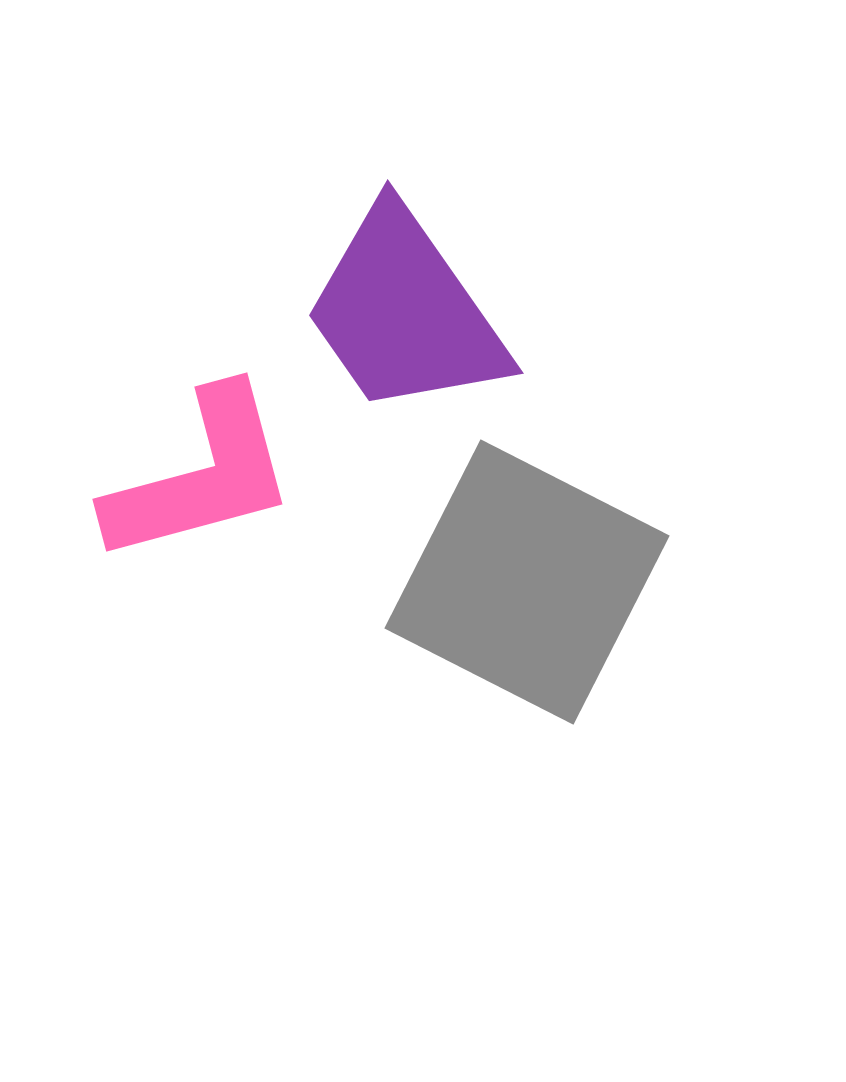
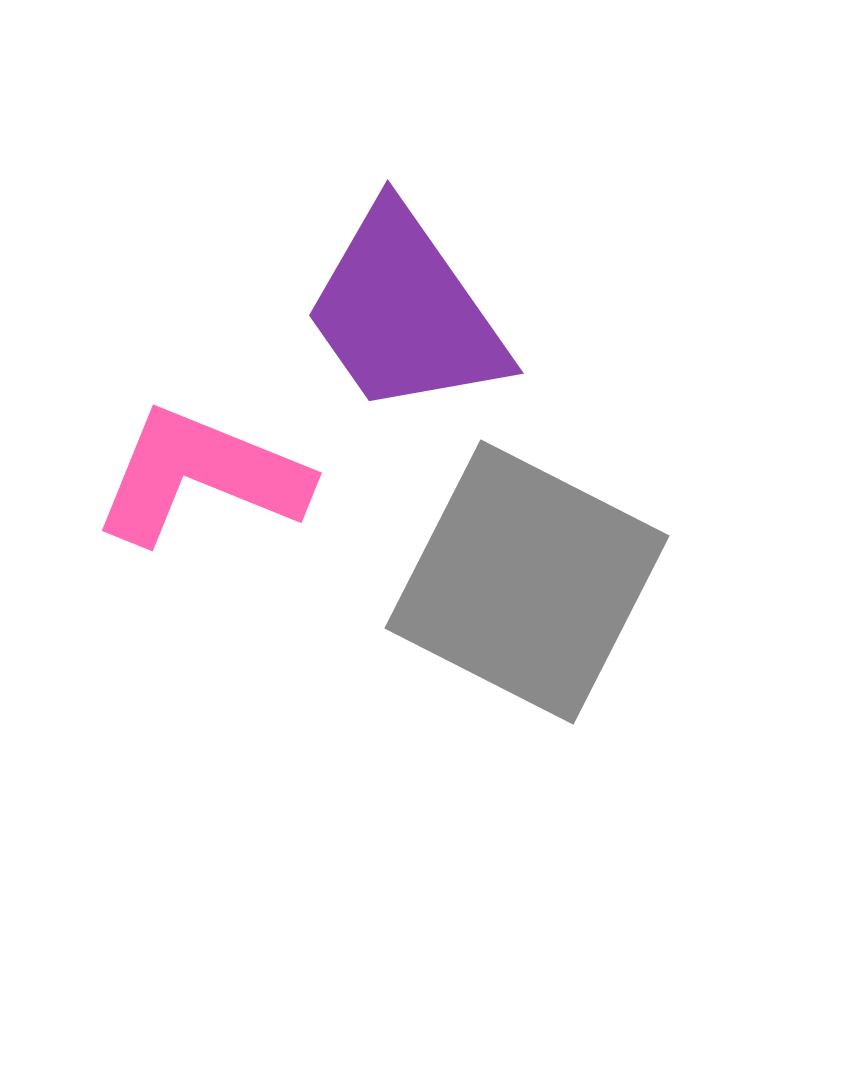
pink L-shape: rotated 143 degrees counterclockwise
